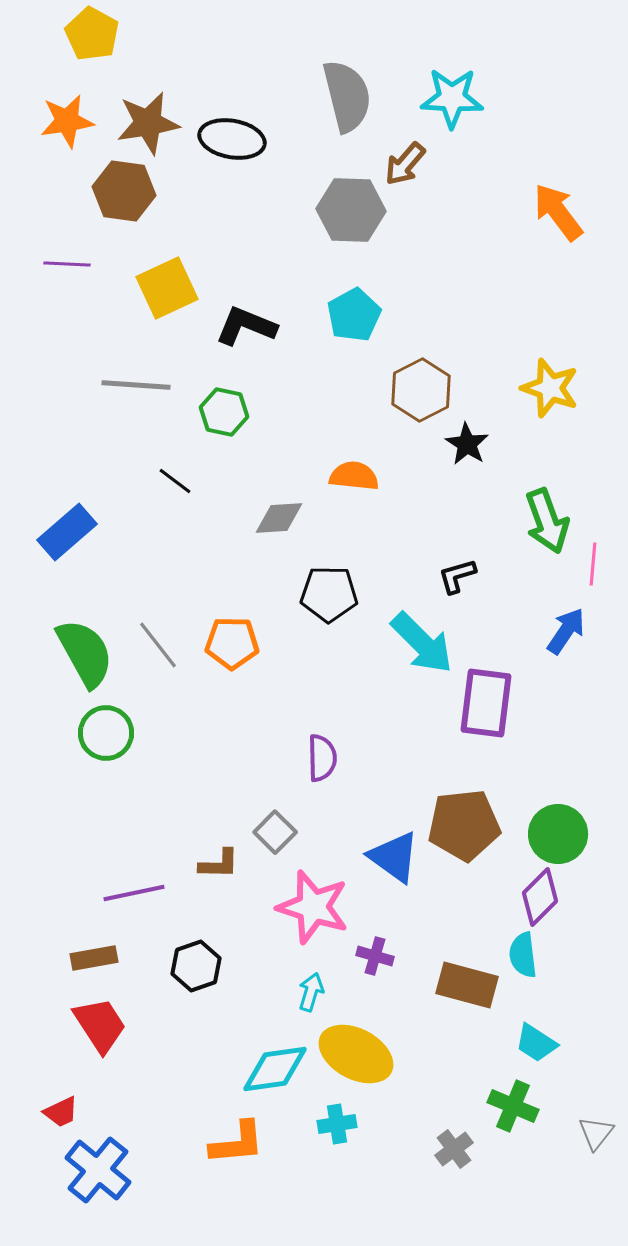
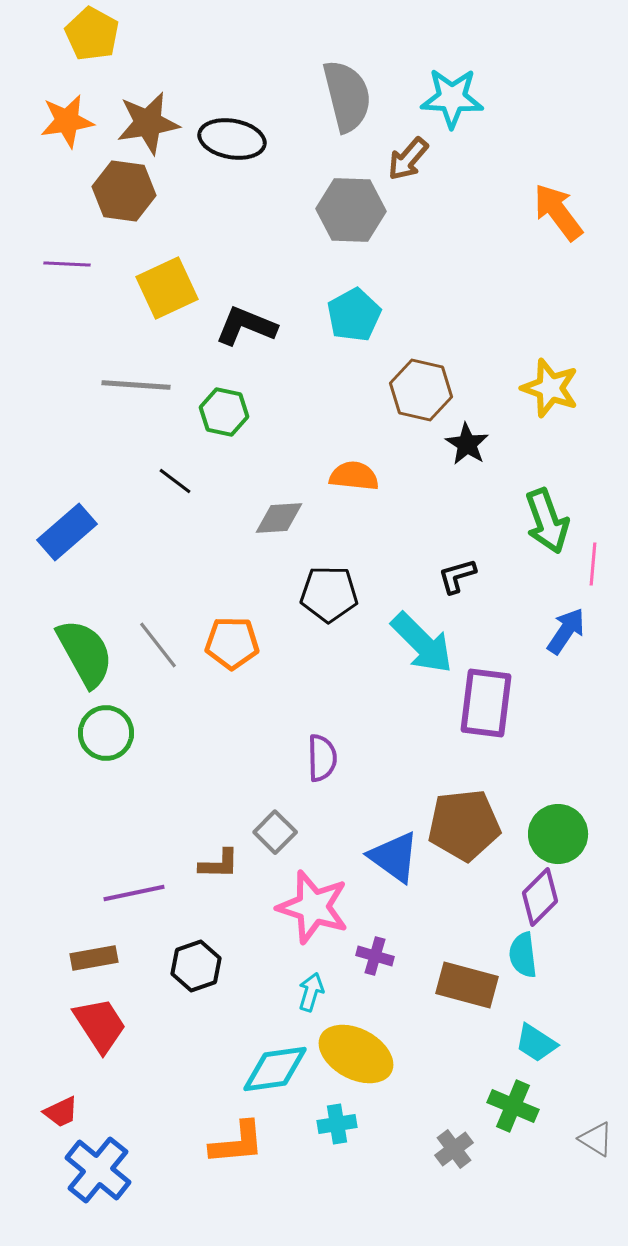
brown arrow at (405, 164): moved 3 px right, 5 px up
brown hexagon at (421, 390): rotated 20 degrees counterclockwise
gray triangle at (596, 1133): moved 6 px down; rotated 36 degrees counterclockwise
